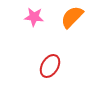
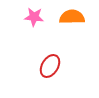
orange semicircle: rotated 45 degrees clockwise
